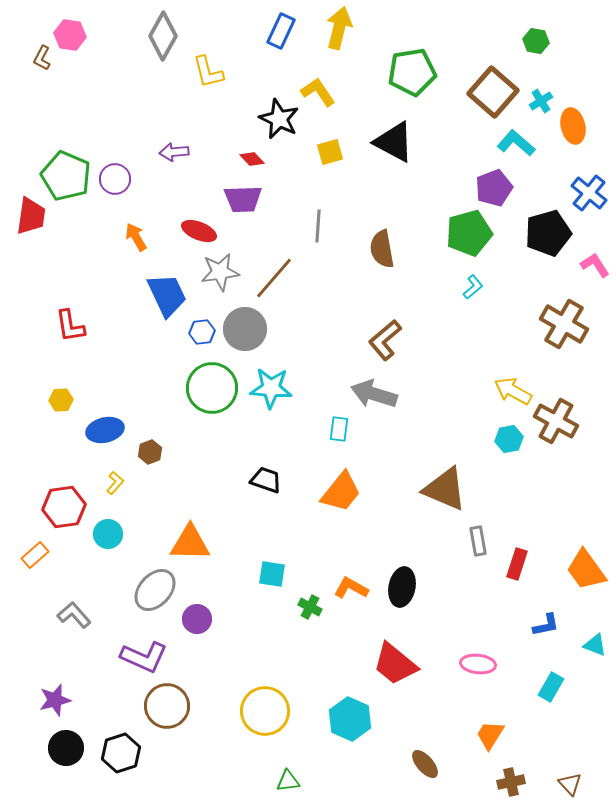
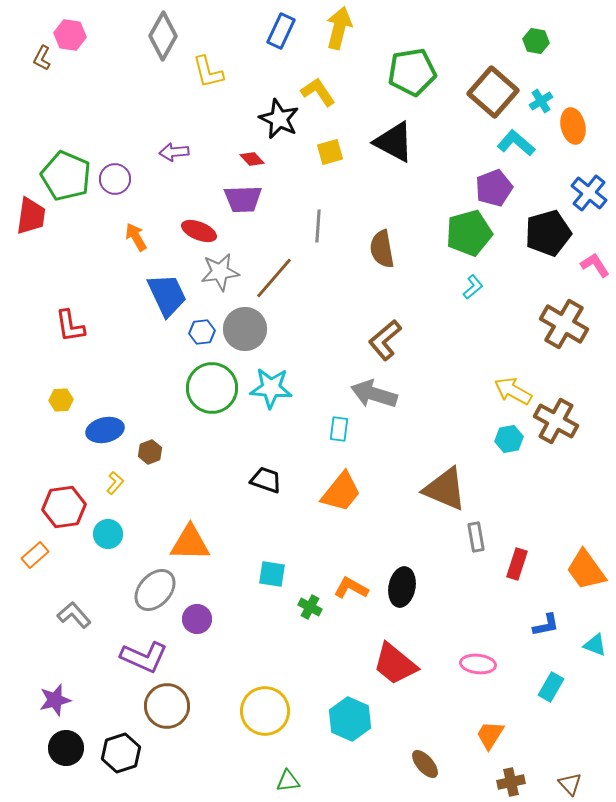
gray rectangle at (478, 541): moved 2 px left, 4 px up
